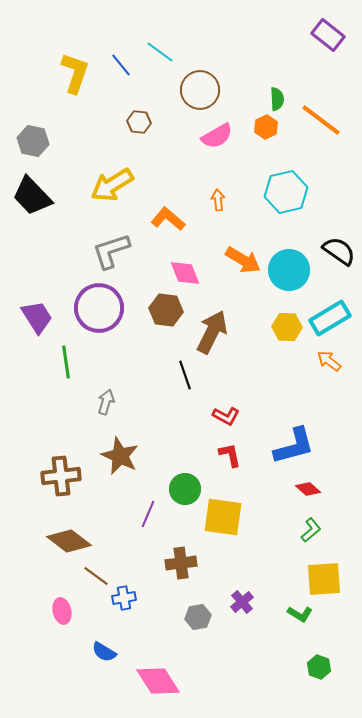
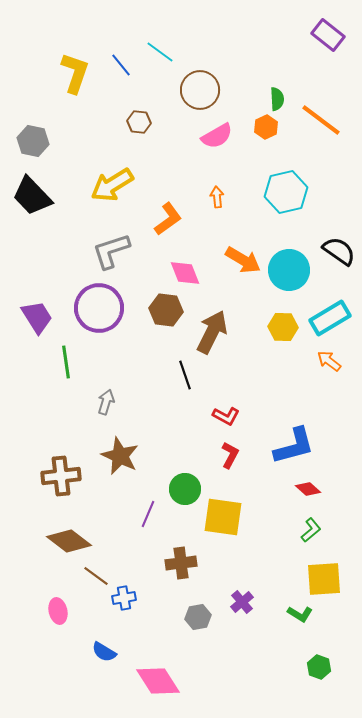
orange arrow at (218, 200): moved 1 px left, 3 px up
orange L-shape at (168, 219): rotated 104 degrees clockwise
yellow hexagon at (287, 327): moved 4 px left
red L-shape at (230, 455): rotated 40 degrees clockwise
pink ellipse at (62, 611): moved 4 px left
